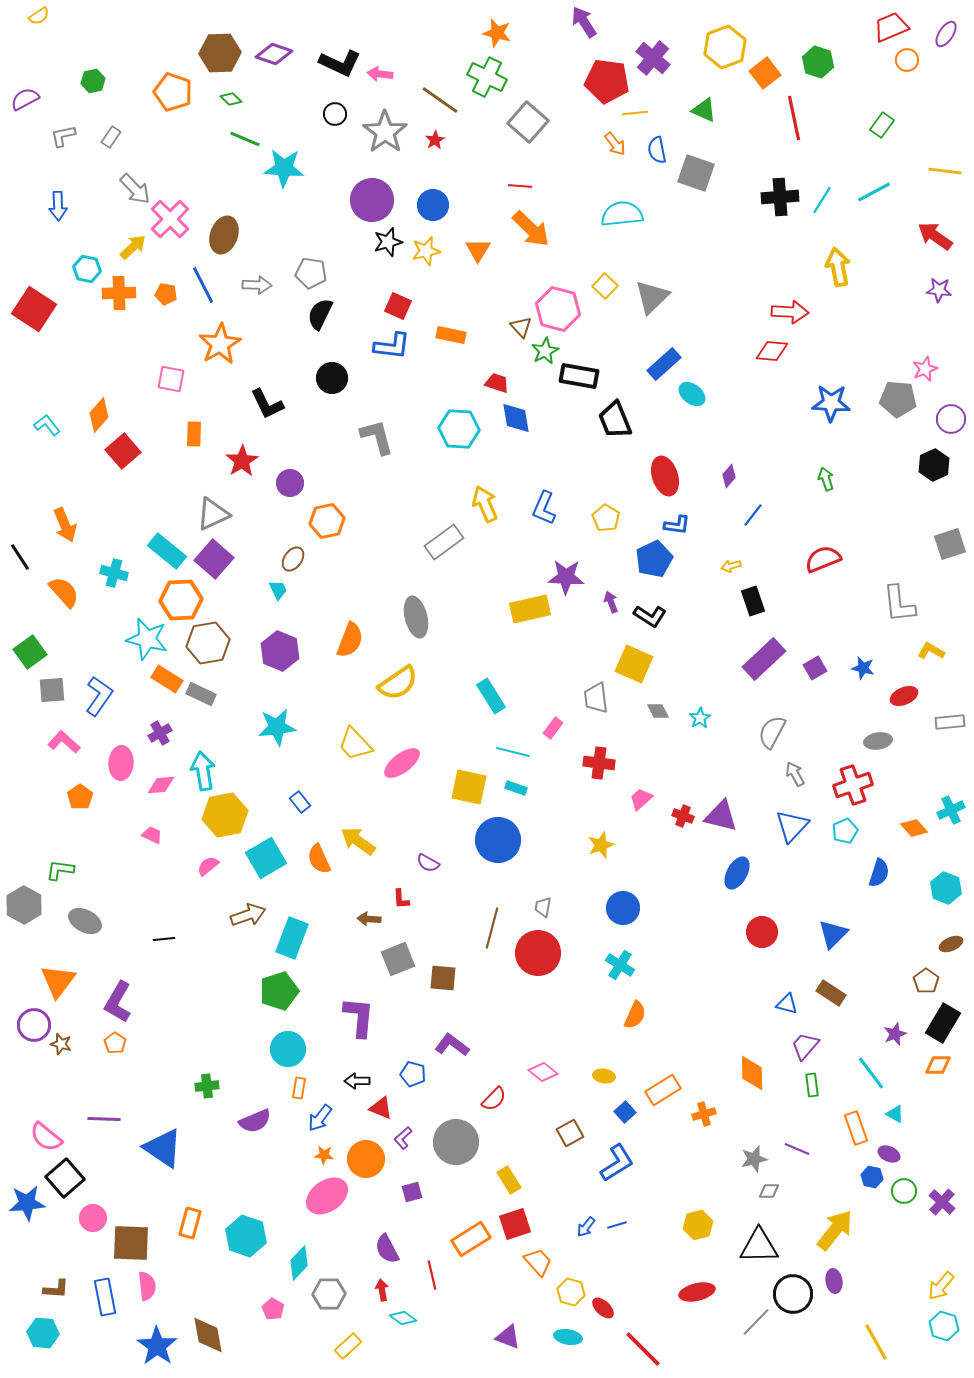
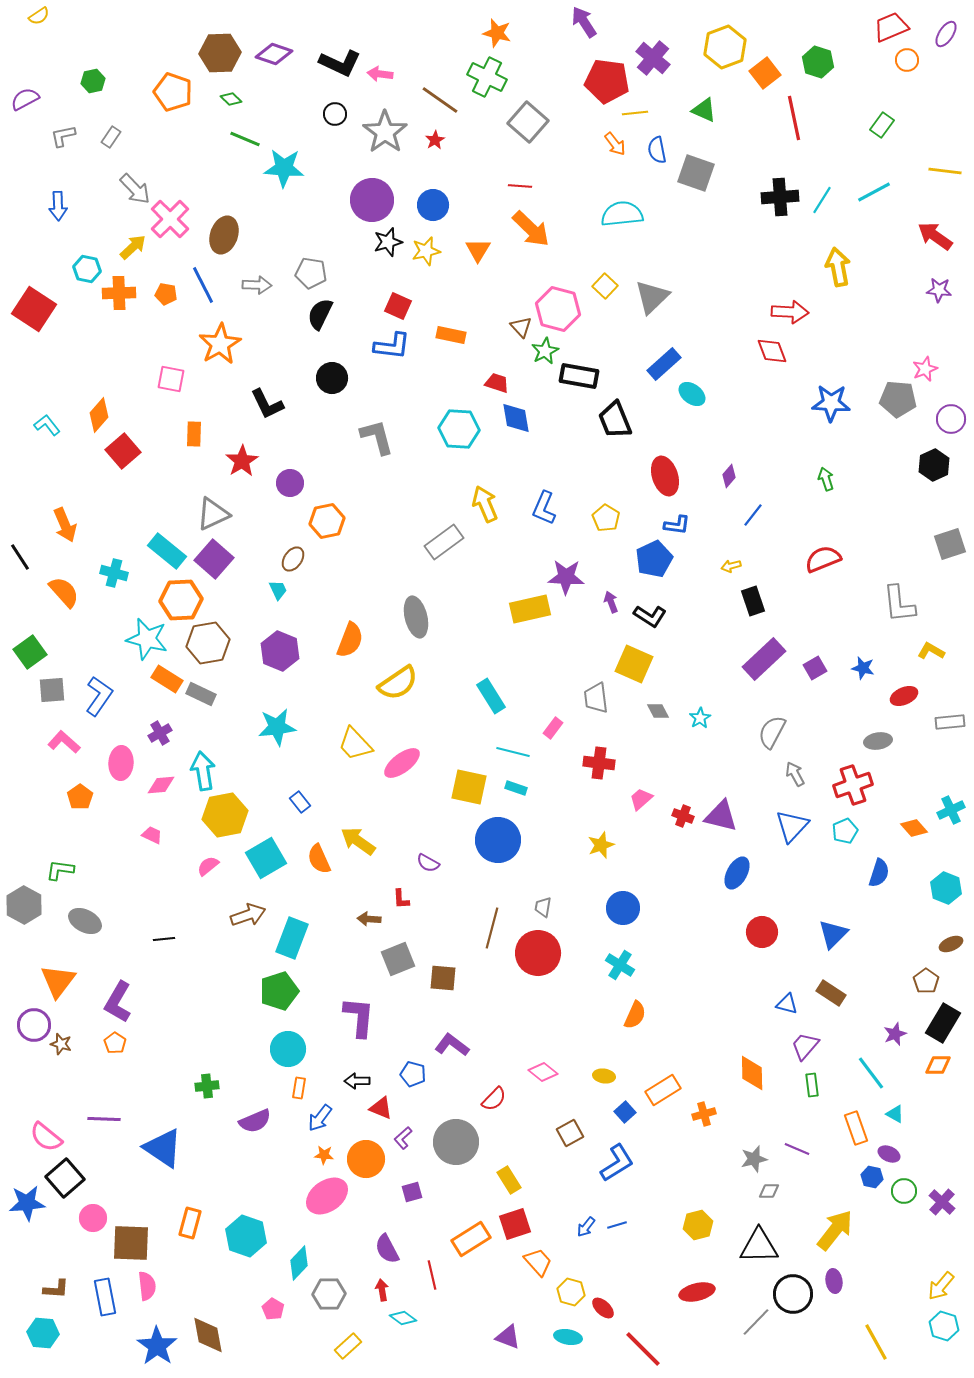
red diamond at (772, 351): rotated 64 degrees clockwise
